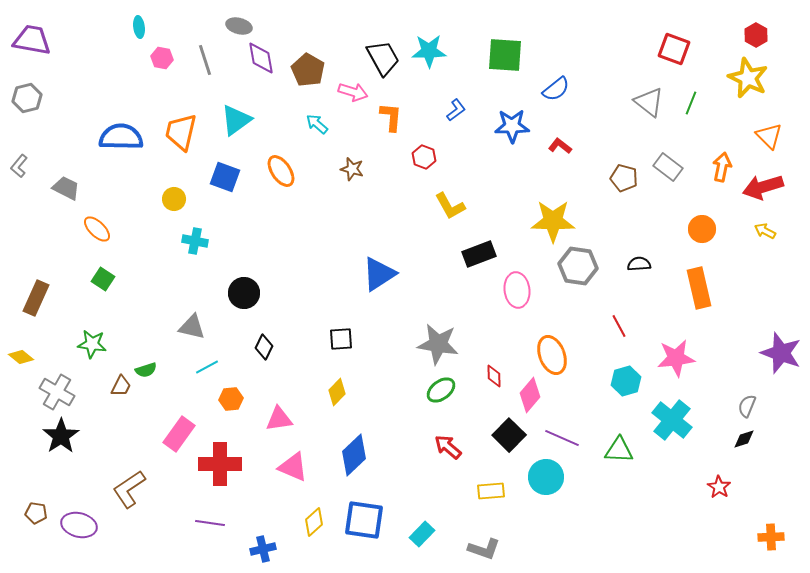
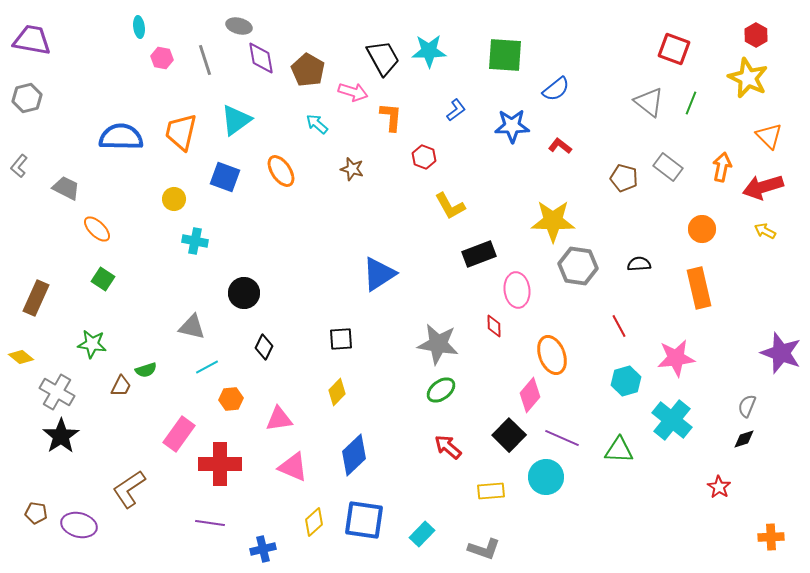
red diamond at (494, 376): moved 50 px up
